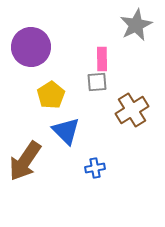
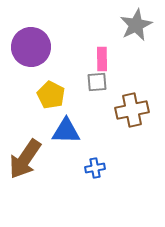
yellow pentagon: rotated 12 degrees counterclockwise
brown cross: rotated 20 degrees clockwise
blue triangle: rotated 44 degrees counterclockwise
brown arrow: moved 2 px up
